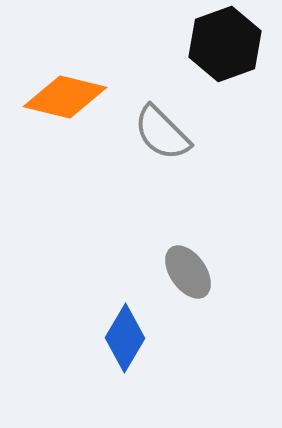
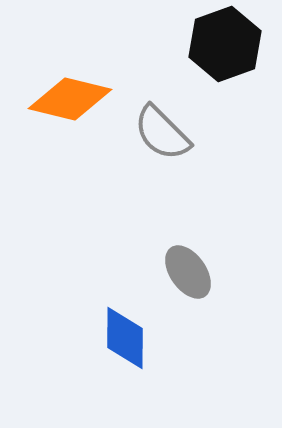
orange diamond: moved 5 px right, 2 px down
blue diamond: rotated 30 degrees counterclockwise
